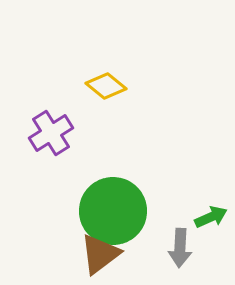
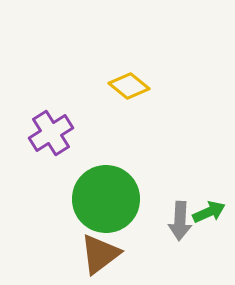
yellow diamond: moved 23 px right
green circle: moved 7 px left, 12 px up
green arrow: moved 2 px left, 5 px up
gray arrow: moved 27 px up
